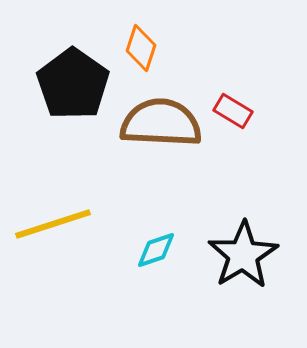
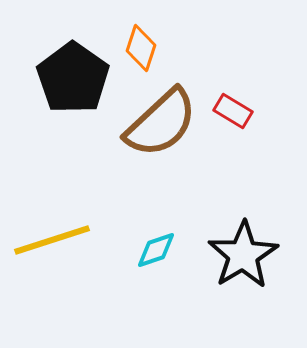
black pentagon: moved 6 px up
brown semicircle: rotated 134 degrees clockwise
yellow line: moved 1 px left, 16 px down
